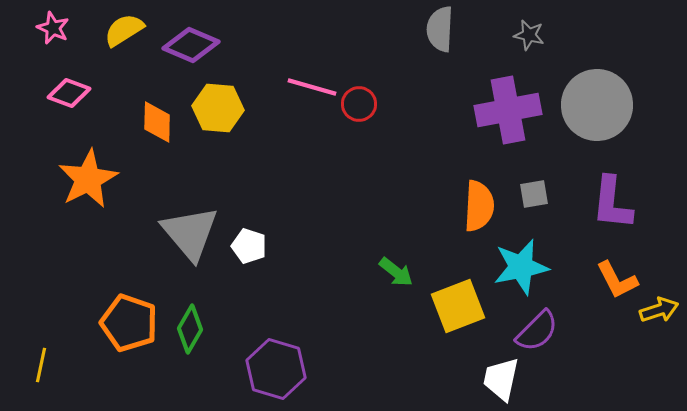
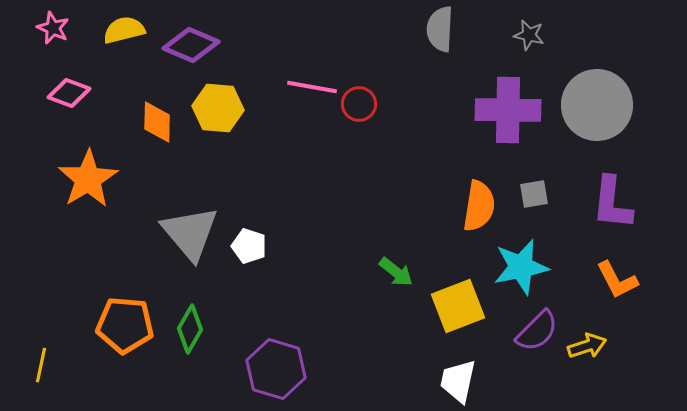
yellow semicircle: rotated 18 degrees clockwise
pink line: rotated 6 degrees counterclockwise
purple cross: rotated 12 degrees clockwise
orange star: rotated 4 degrees counterclockwise
orange semicircle: rotated 6 degrees clockwise
yellow arrow: moved 72 px left, 36 px down
orange pentagon: moved 4 px left, 2 px down; rotated 14 degrees counterclockwise
white trapezoid: moved 43 px left, 2 px down
